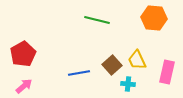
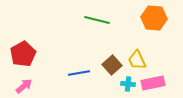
pink rectangle: moved 14 px left, 11 px down; rotated 65 degrees clockwise
